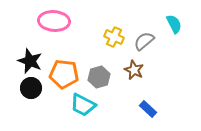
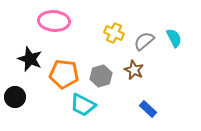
cyan semicircle: moved 14 px down
yellow cross: moved 4 px up
black star: moved 2 px up
gray hexagon: moved 2 px right, 1 px up
black circle: moved 16 px left, 9 px down
